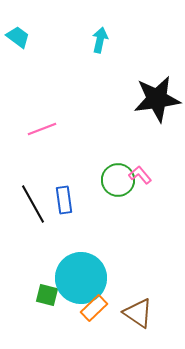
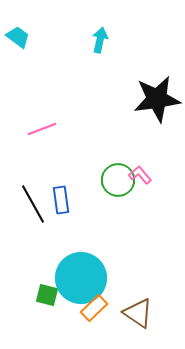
blue rectangle: moved 3 px left
